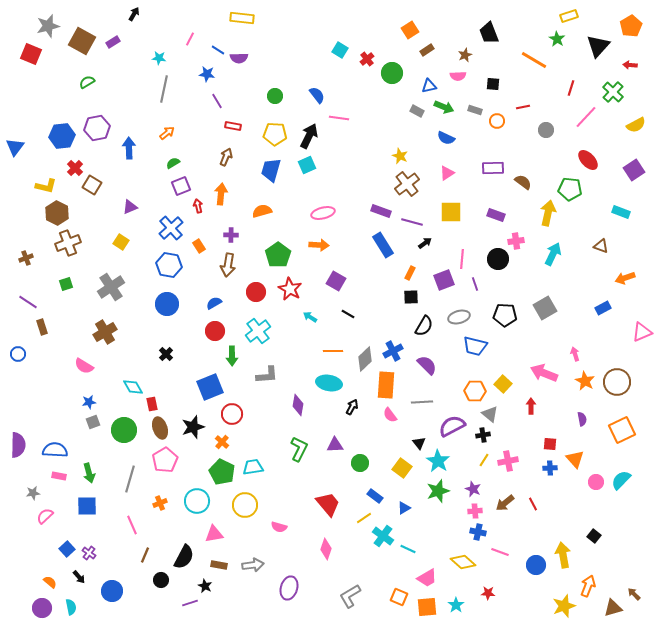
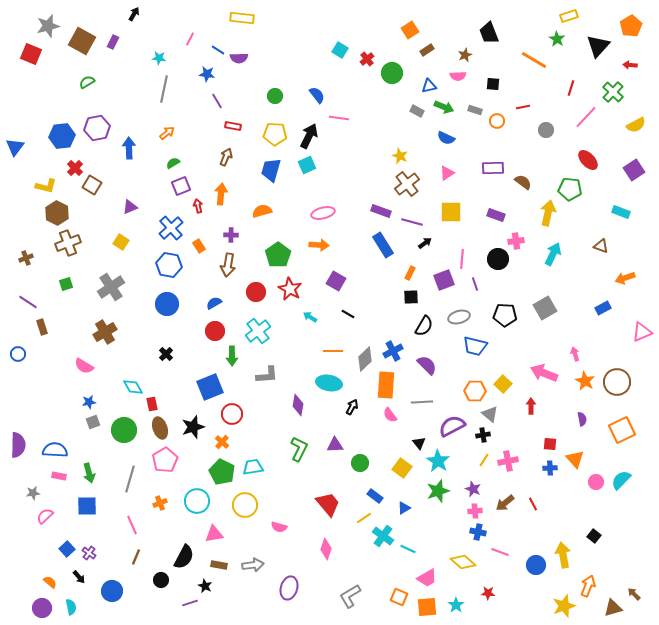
purple rectangle at (113, 42): rotated 32 degrees counterclockwise
brown line at (145, 555): moved 9 px left, 2 px down
